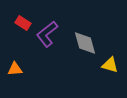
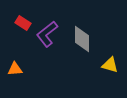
gray diamond: moved 3 px left, 4 px up; rotated 16 degrees clockwise
